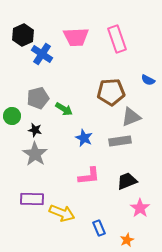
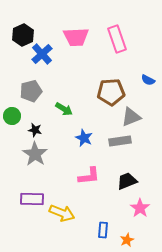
blue cross: rotated 15 degrees clockwise
gray pentagon: moved 7 px left, 7 px up
blue rectangle: moved 4 px right, 2 px down; rotated 28 degrees clockwise
